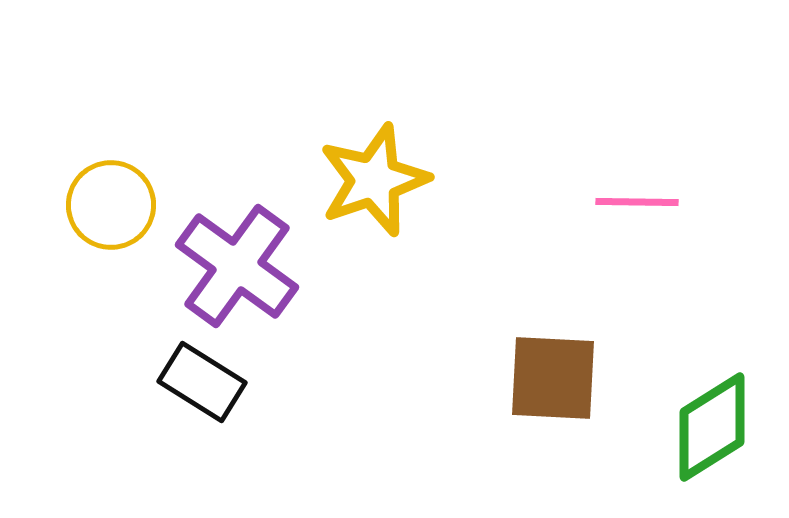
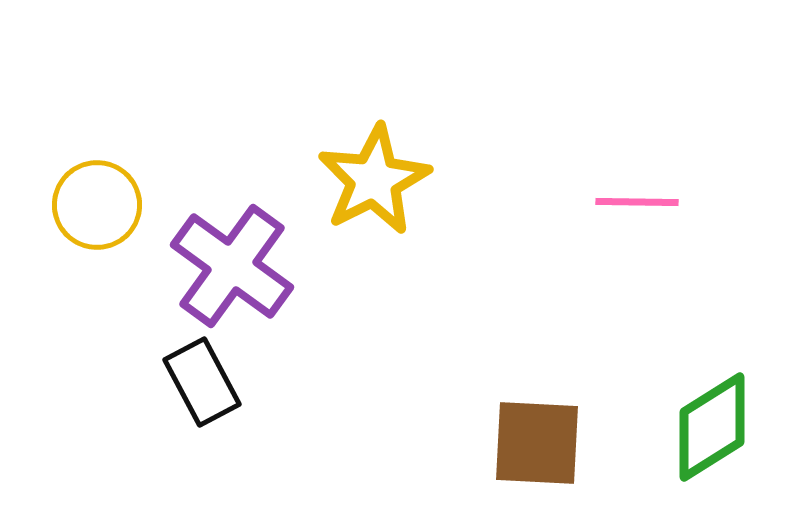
yellow star: rotated 8 degrees counterclockwise
yellow circle: moved 14 px left
purple cross: moved 5 px left
brown square: moved 16 px left, 65 px down
black rectangle: rotated 30 degrees clockwise
